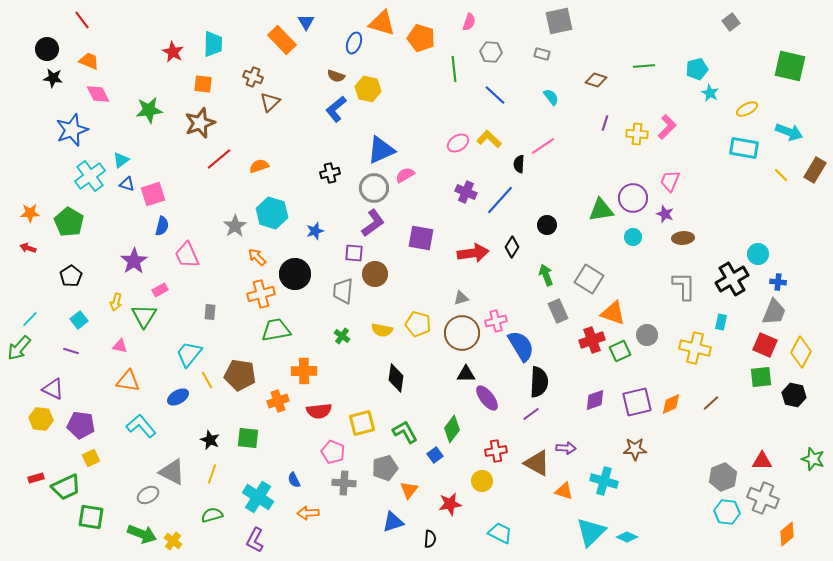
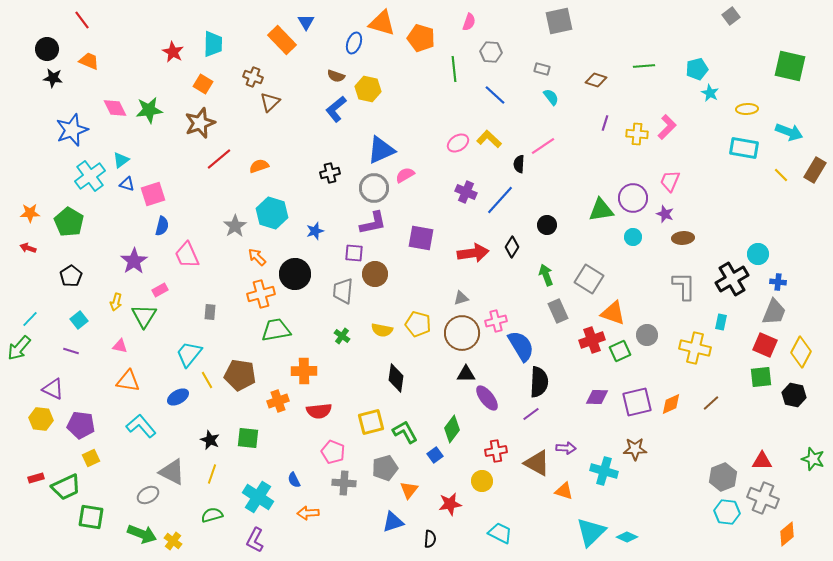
gray square at (731, 22): moved 6 px up
gray rectangle at (542, 54): moved 15 px down
orange square at (203, 84): rotated 24 degrees clockwise
pink diamond at (98, 94): moved 17 px right, 14 px down
yellow ellipse at (747, 109): rotated 25 degrees clockwise
purple L-shape at (373, 223): rotated 24 degrees clockwise
purple diamond at (595, 400): moved 2 px right, 3 px up; rotated 20 degrees clockwise
yellow square at (362, 423): moved 9 px right, 1 px up
cyan cross at (604, 481): moved 10 px up
